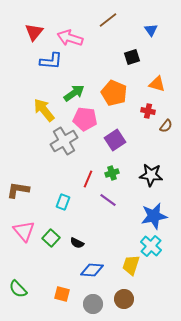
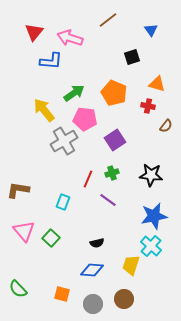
red cross: moved 5 px up
black semicircle: moved 20 px right; rotated 40 degrees counterclockwise
